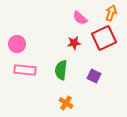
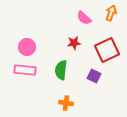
pink semicircle: moved 4 px right
red square: moved 3 px right, 12 px down
pink circle: moved 10 px right, 3 px down
orange cross: rotated 24 degrees counterclockwise
